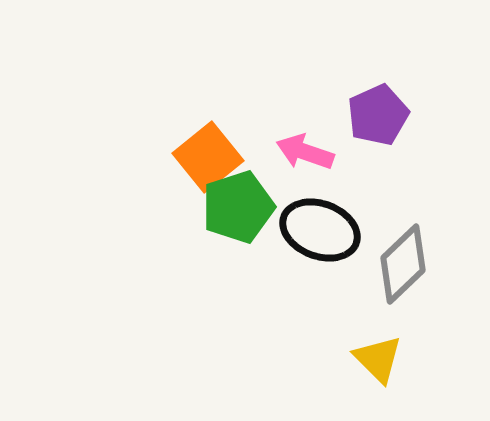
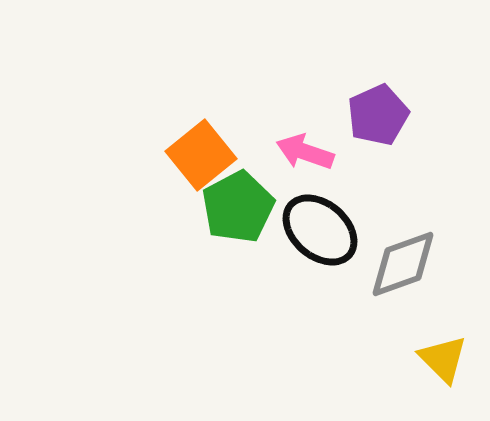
orange square: moved 7 px left, 2 px up
green pentagon: rotated 10 degrees counterclockwise
black ellipse: rotated 20 degrees clockwise
gray diamond: rotated 24 degrees clockwise
yellow triangle: moved 65 px right
